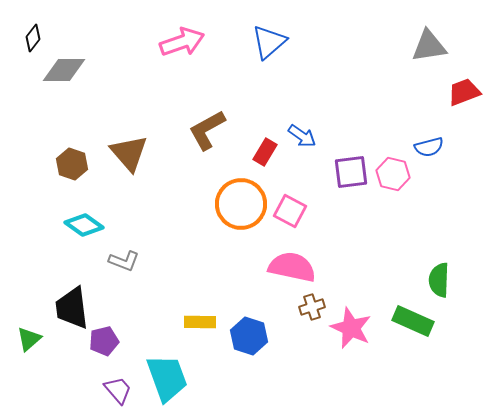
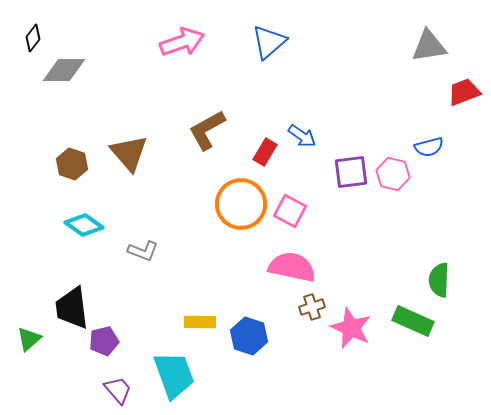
gray L-shape: moved 19 px right, 10 px up
cyan trapezoid: moved 7 px right, 3 px up
